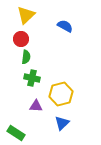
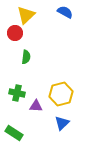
blue semicircle: moved 14 px up
red circle: moved 6 px left, 6 px up
green cross: moved 15 px left, 15 px down
green rectangle: moved 2 px left
